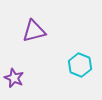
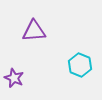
purple triangle: rotated 10 degrees clockwise
